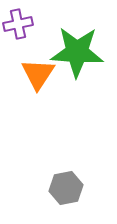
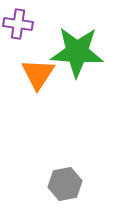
purple cross: rotated 20 degrees clockwise
gray hexagon: moved 1 px left, 4 px up
